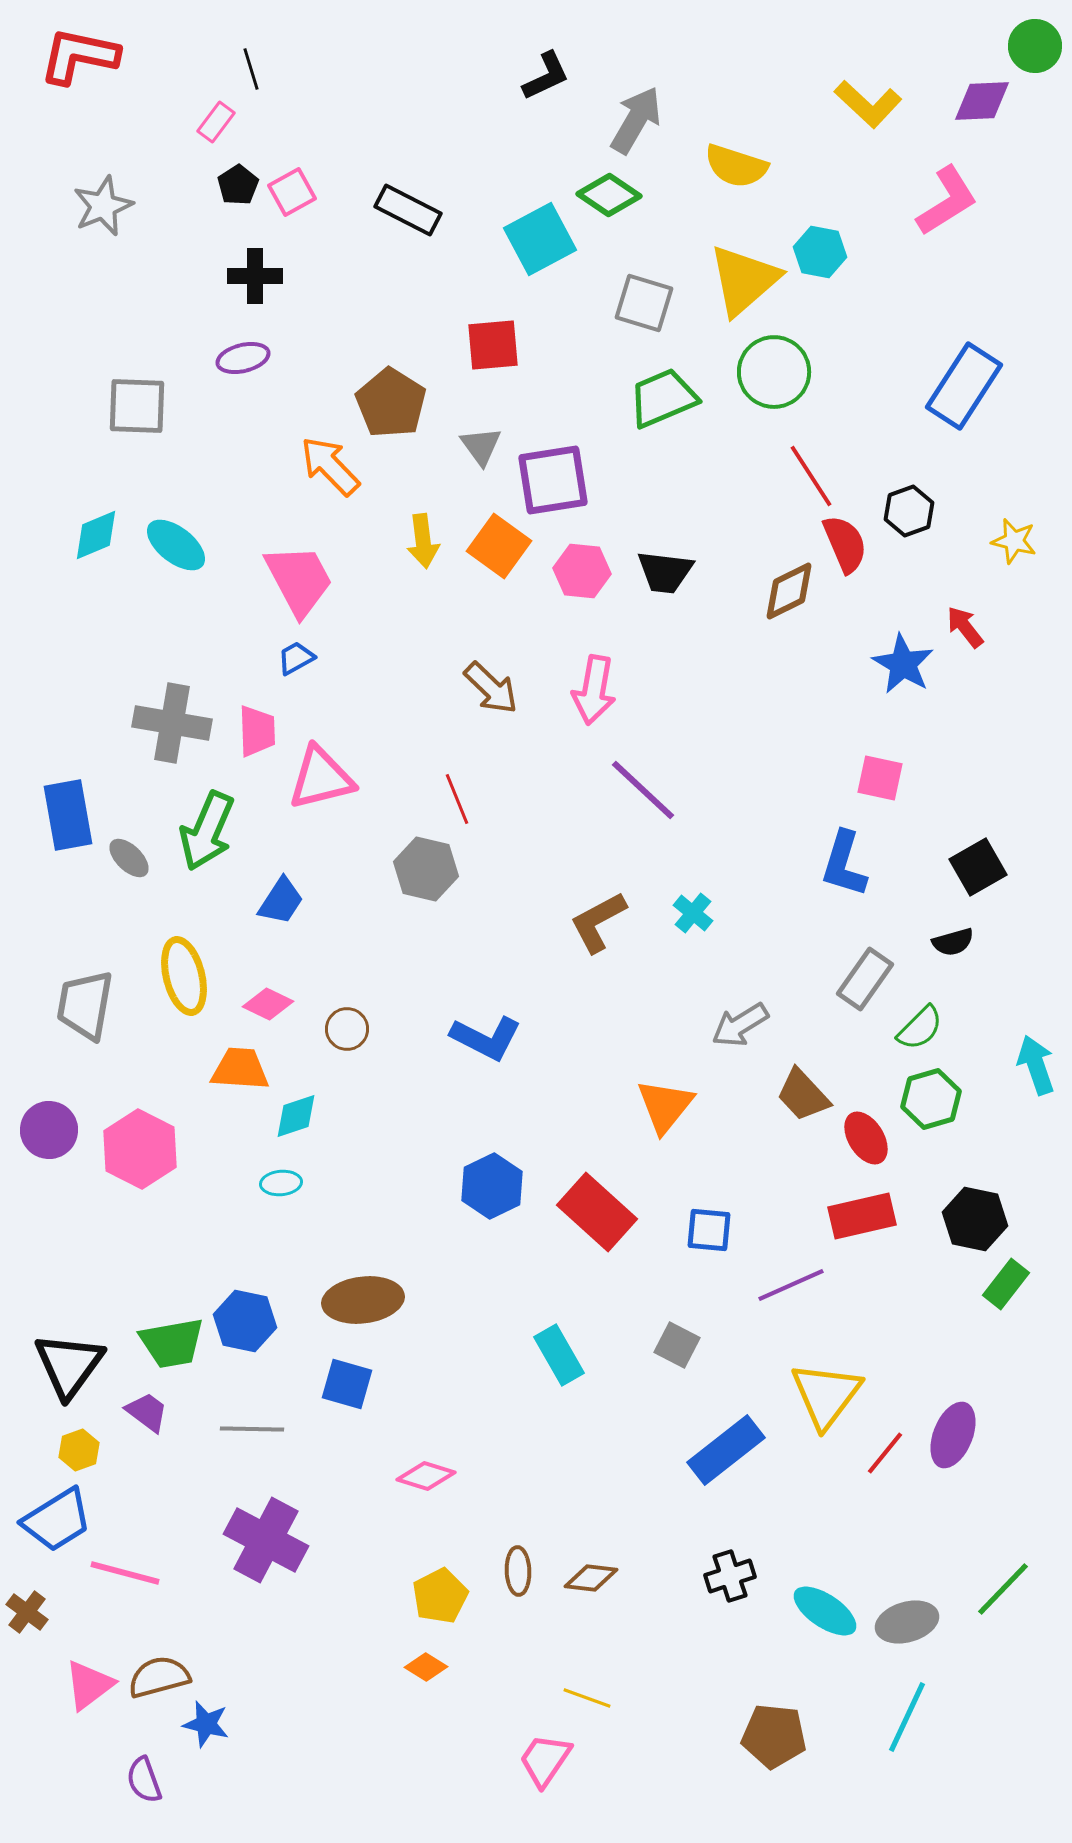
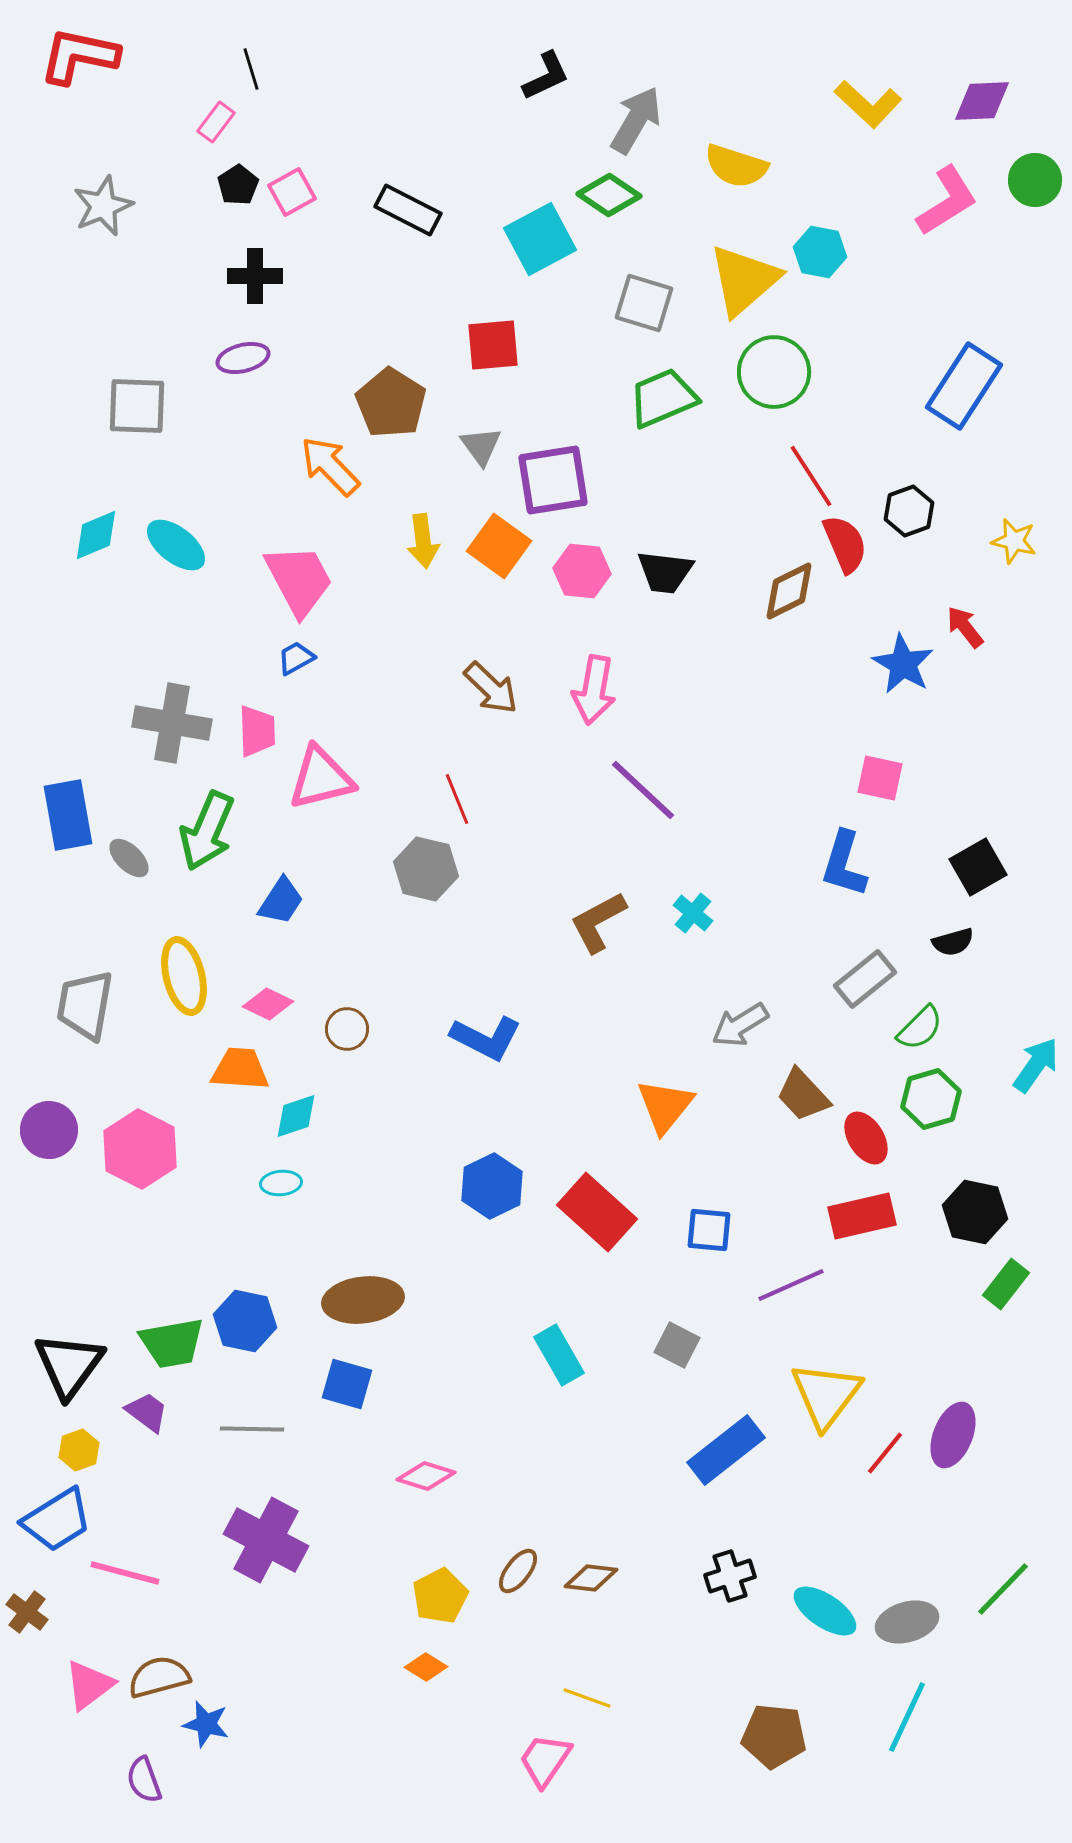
green circle at (1035, 46): moved 134 px down
gray rectangle at (865, 979): rotated 16 degrees clockwise
cyan arrow at (1036, 1065): rotated 54 degrees clockwise
black hexagon at (975, 1219): moved 7 px up
brown ellipse at (518, 1571): rotated 39 degrees clockwise
